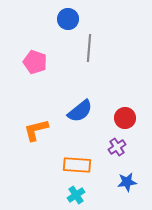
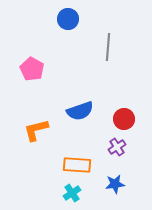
gray line: moved 19 px right, 1 px up
pink pentagon: moved 3 px left, 7 px down; rotated 10 degrees clockwise
blue semicircle: rotated 20 degrees clockwise
red circle: moved 1 px left, 1 px down
blue star: moved 12 px left, 2 px down
cyan cross: moved 4 px left, 2 px up
